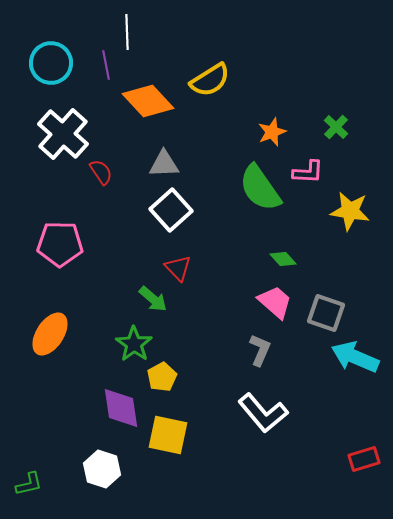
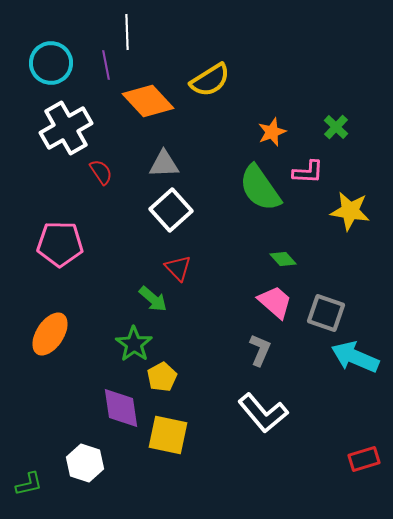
white cross: moved 3 px right, 6 px up; rotated 18 degrees clockwise
white hexagon: moved 17 px left, 6 px up
